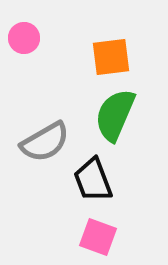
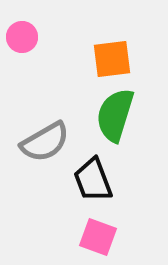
pink circle: moved 2 px left, 1 px up
orange square: moved 1 px right, 2 px down
green semicircle: rotated 6 degrees counterclockwise
